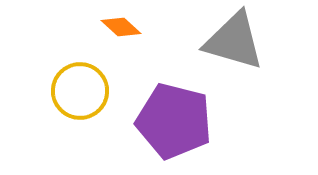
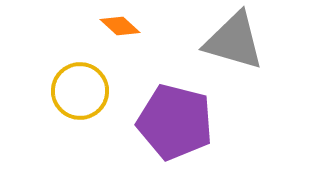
orange diamond: moved 1 px left, 1 px up
purple pentagon: moved 1 px right, 1 px down
